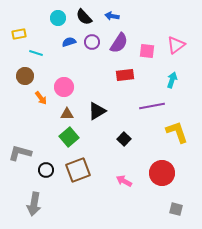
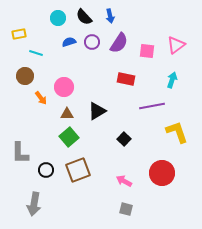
blue arrow: moved 2 px left; rotated 112 degrees counterclockwise
red rectangle: moved 1 px right, 4 px down; rotated 18 degrees clockwise
gray L-shape: rotated 105 degrees counterclockwise
gray square: moved 50 px left
